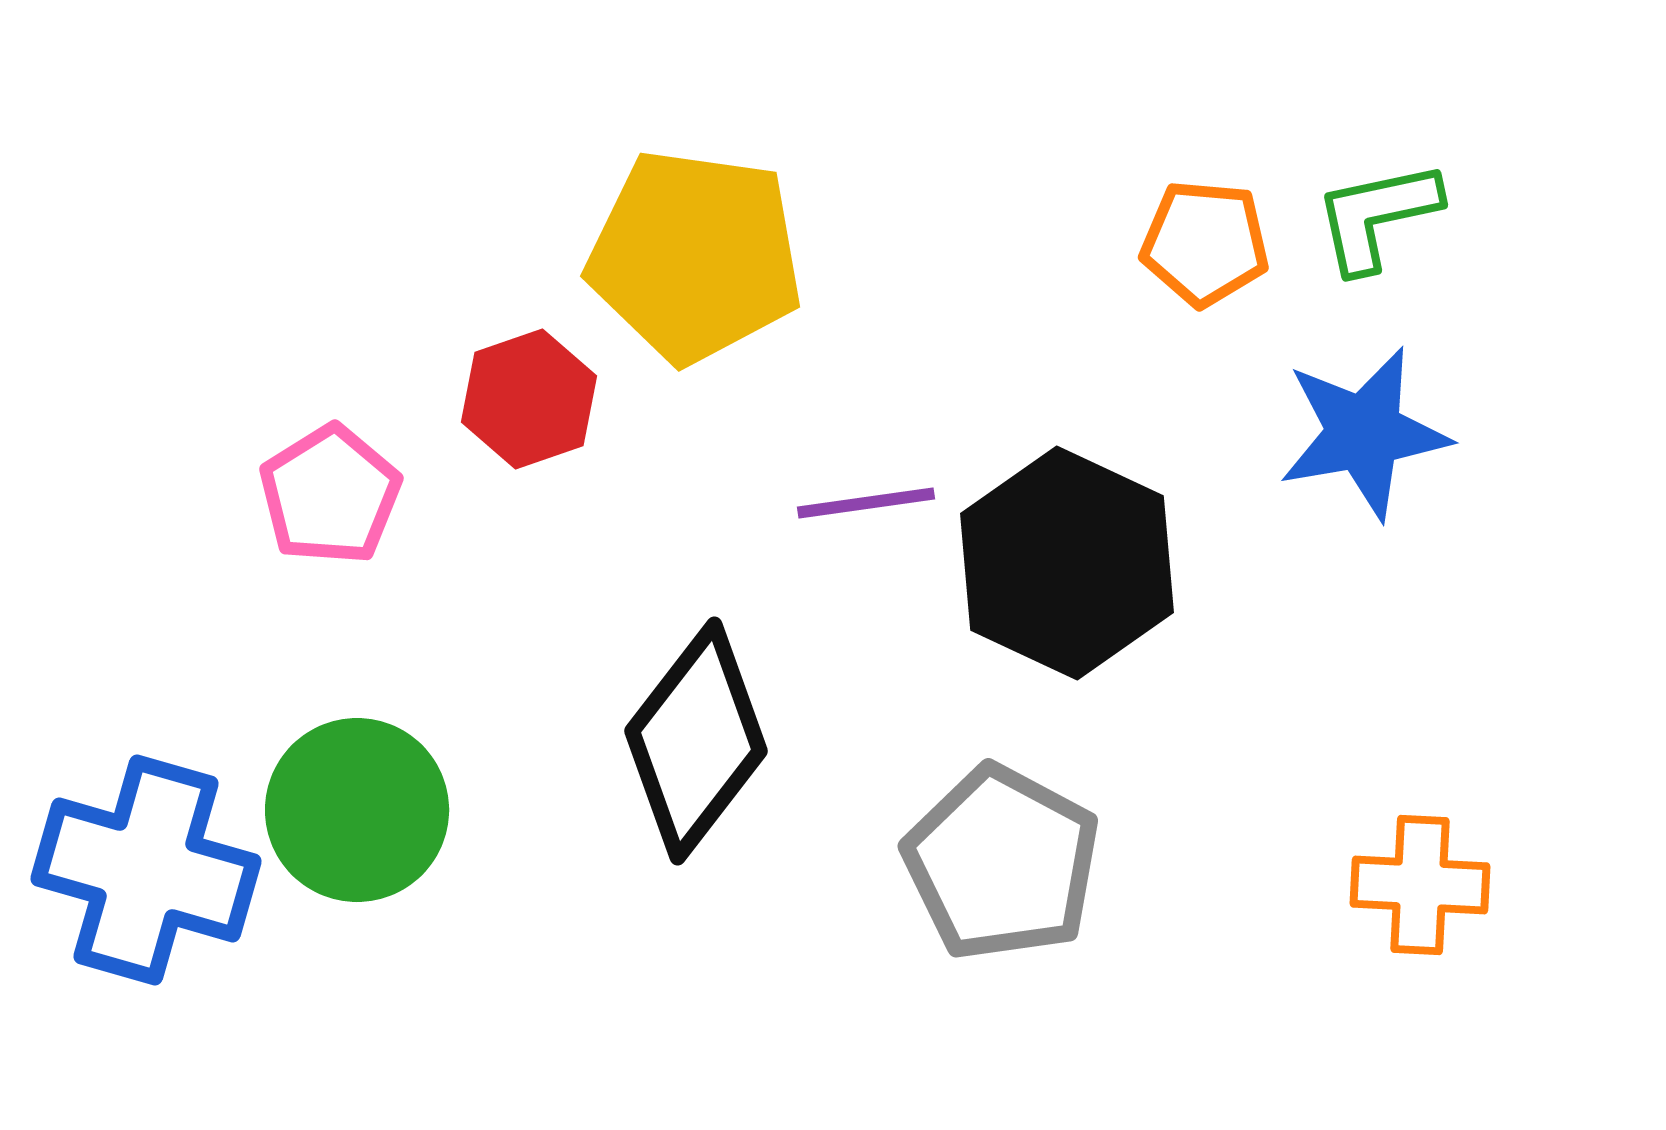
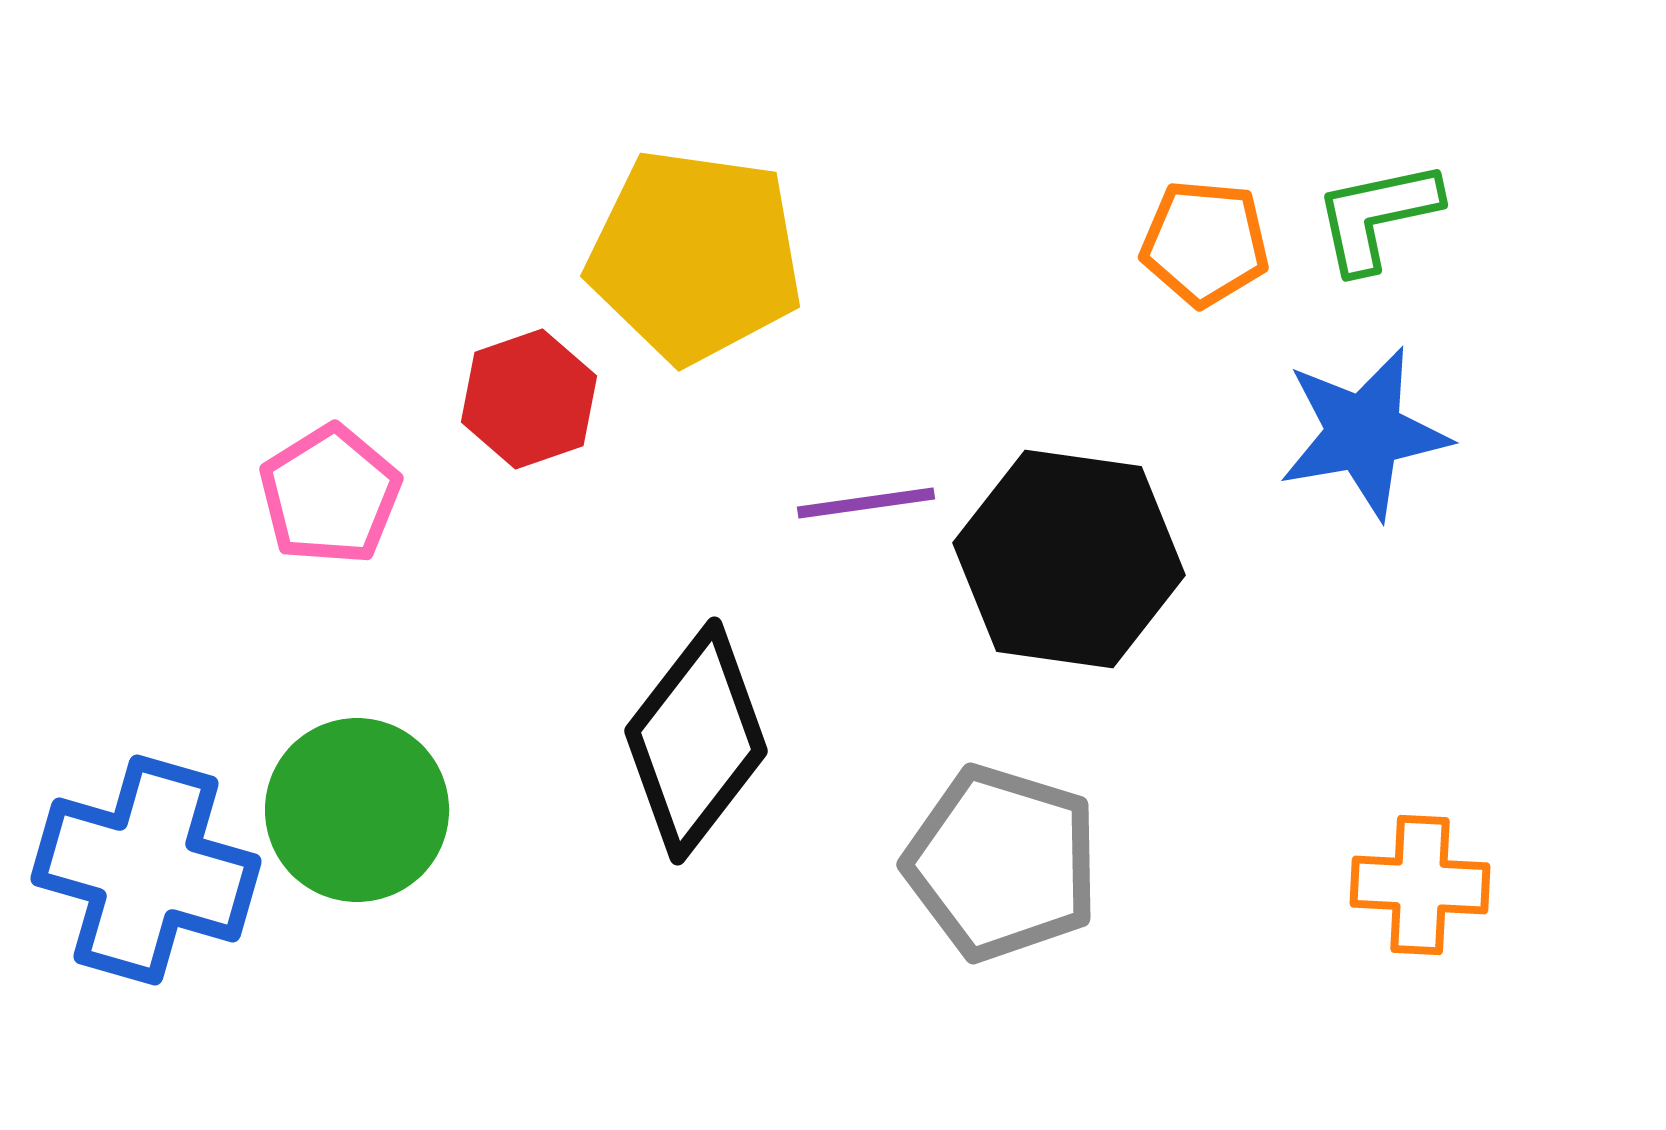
black hexagon: moved 2 px right, 4 px up; rotated 17 degrees counterclockwise
gray pentagon: rotated 11 degrees counterclockwise
